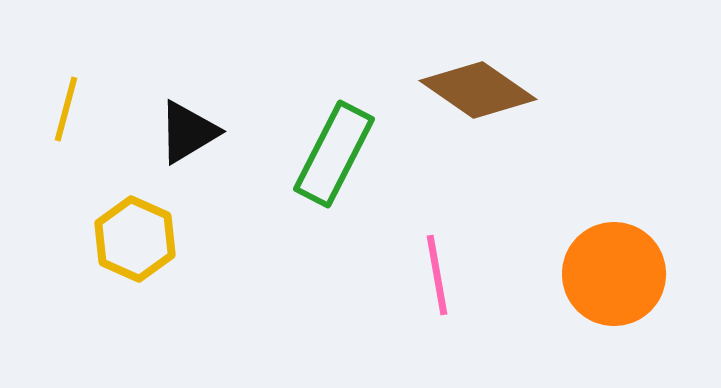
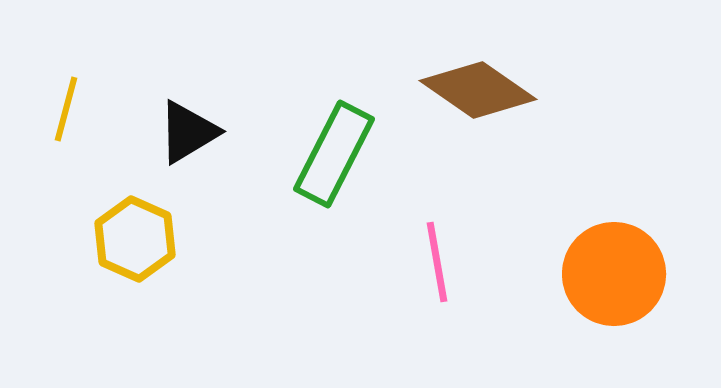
pink line: moved 13 px up
